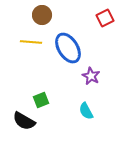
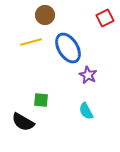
brown circle: moved 3 px right
yellow line: rotated 20 degrees counterclockwise
purple star: moved 3 px left, 1 px up
green square: rotated 28 degrees clockwise
black semicircle: moved 1 px left, 1 px down
